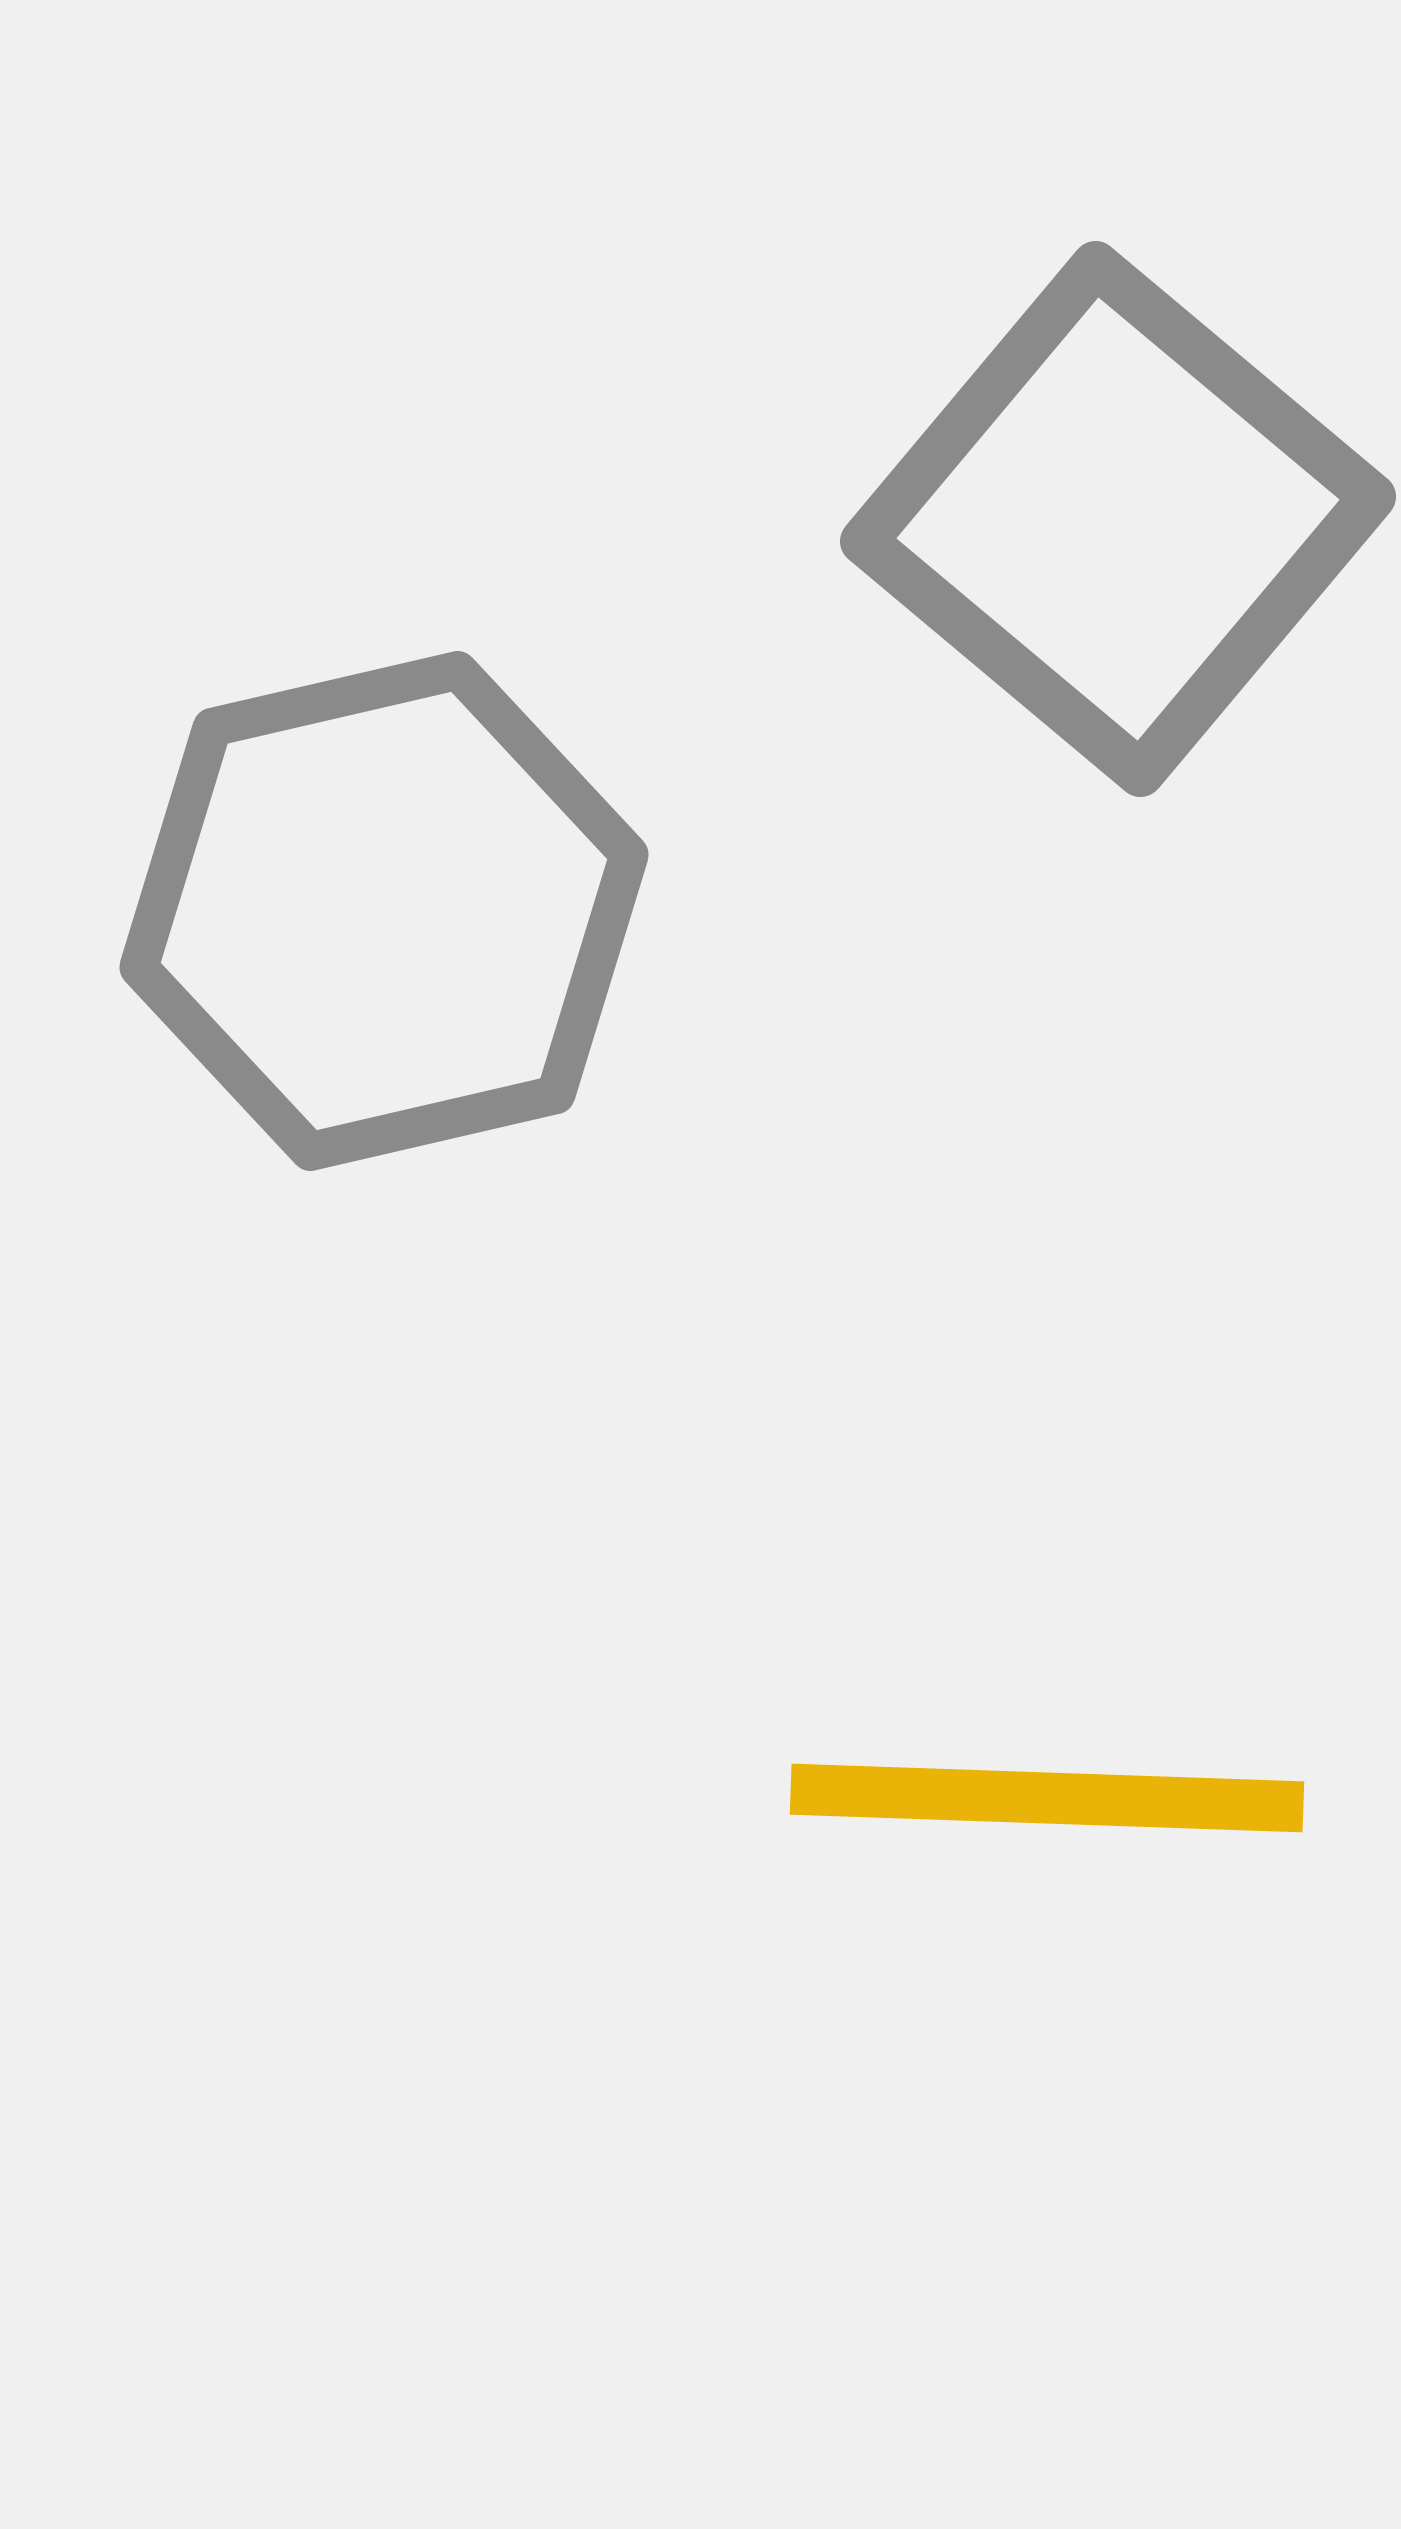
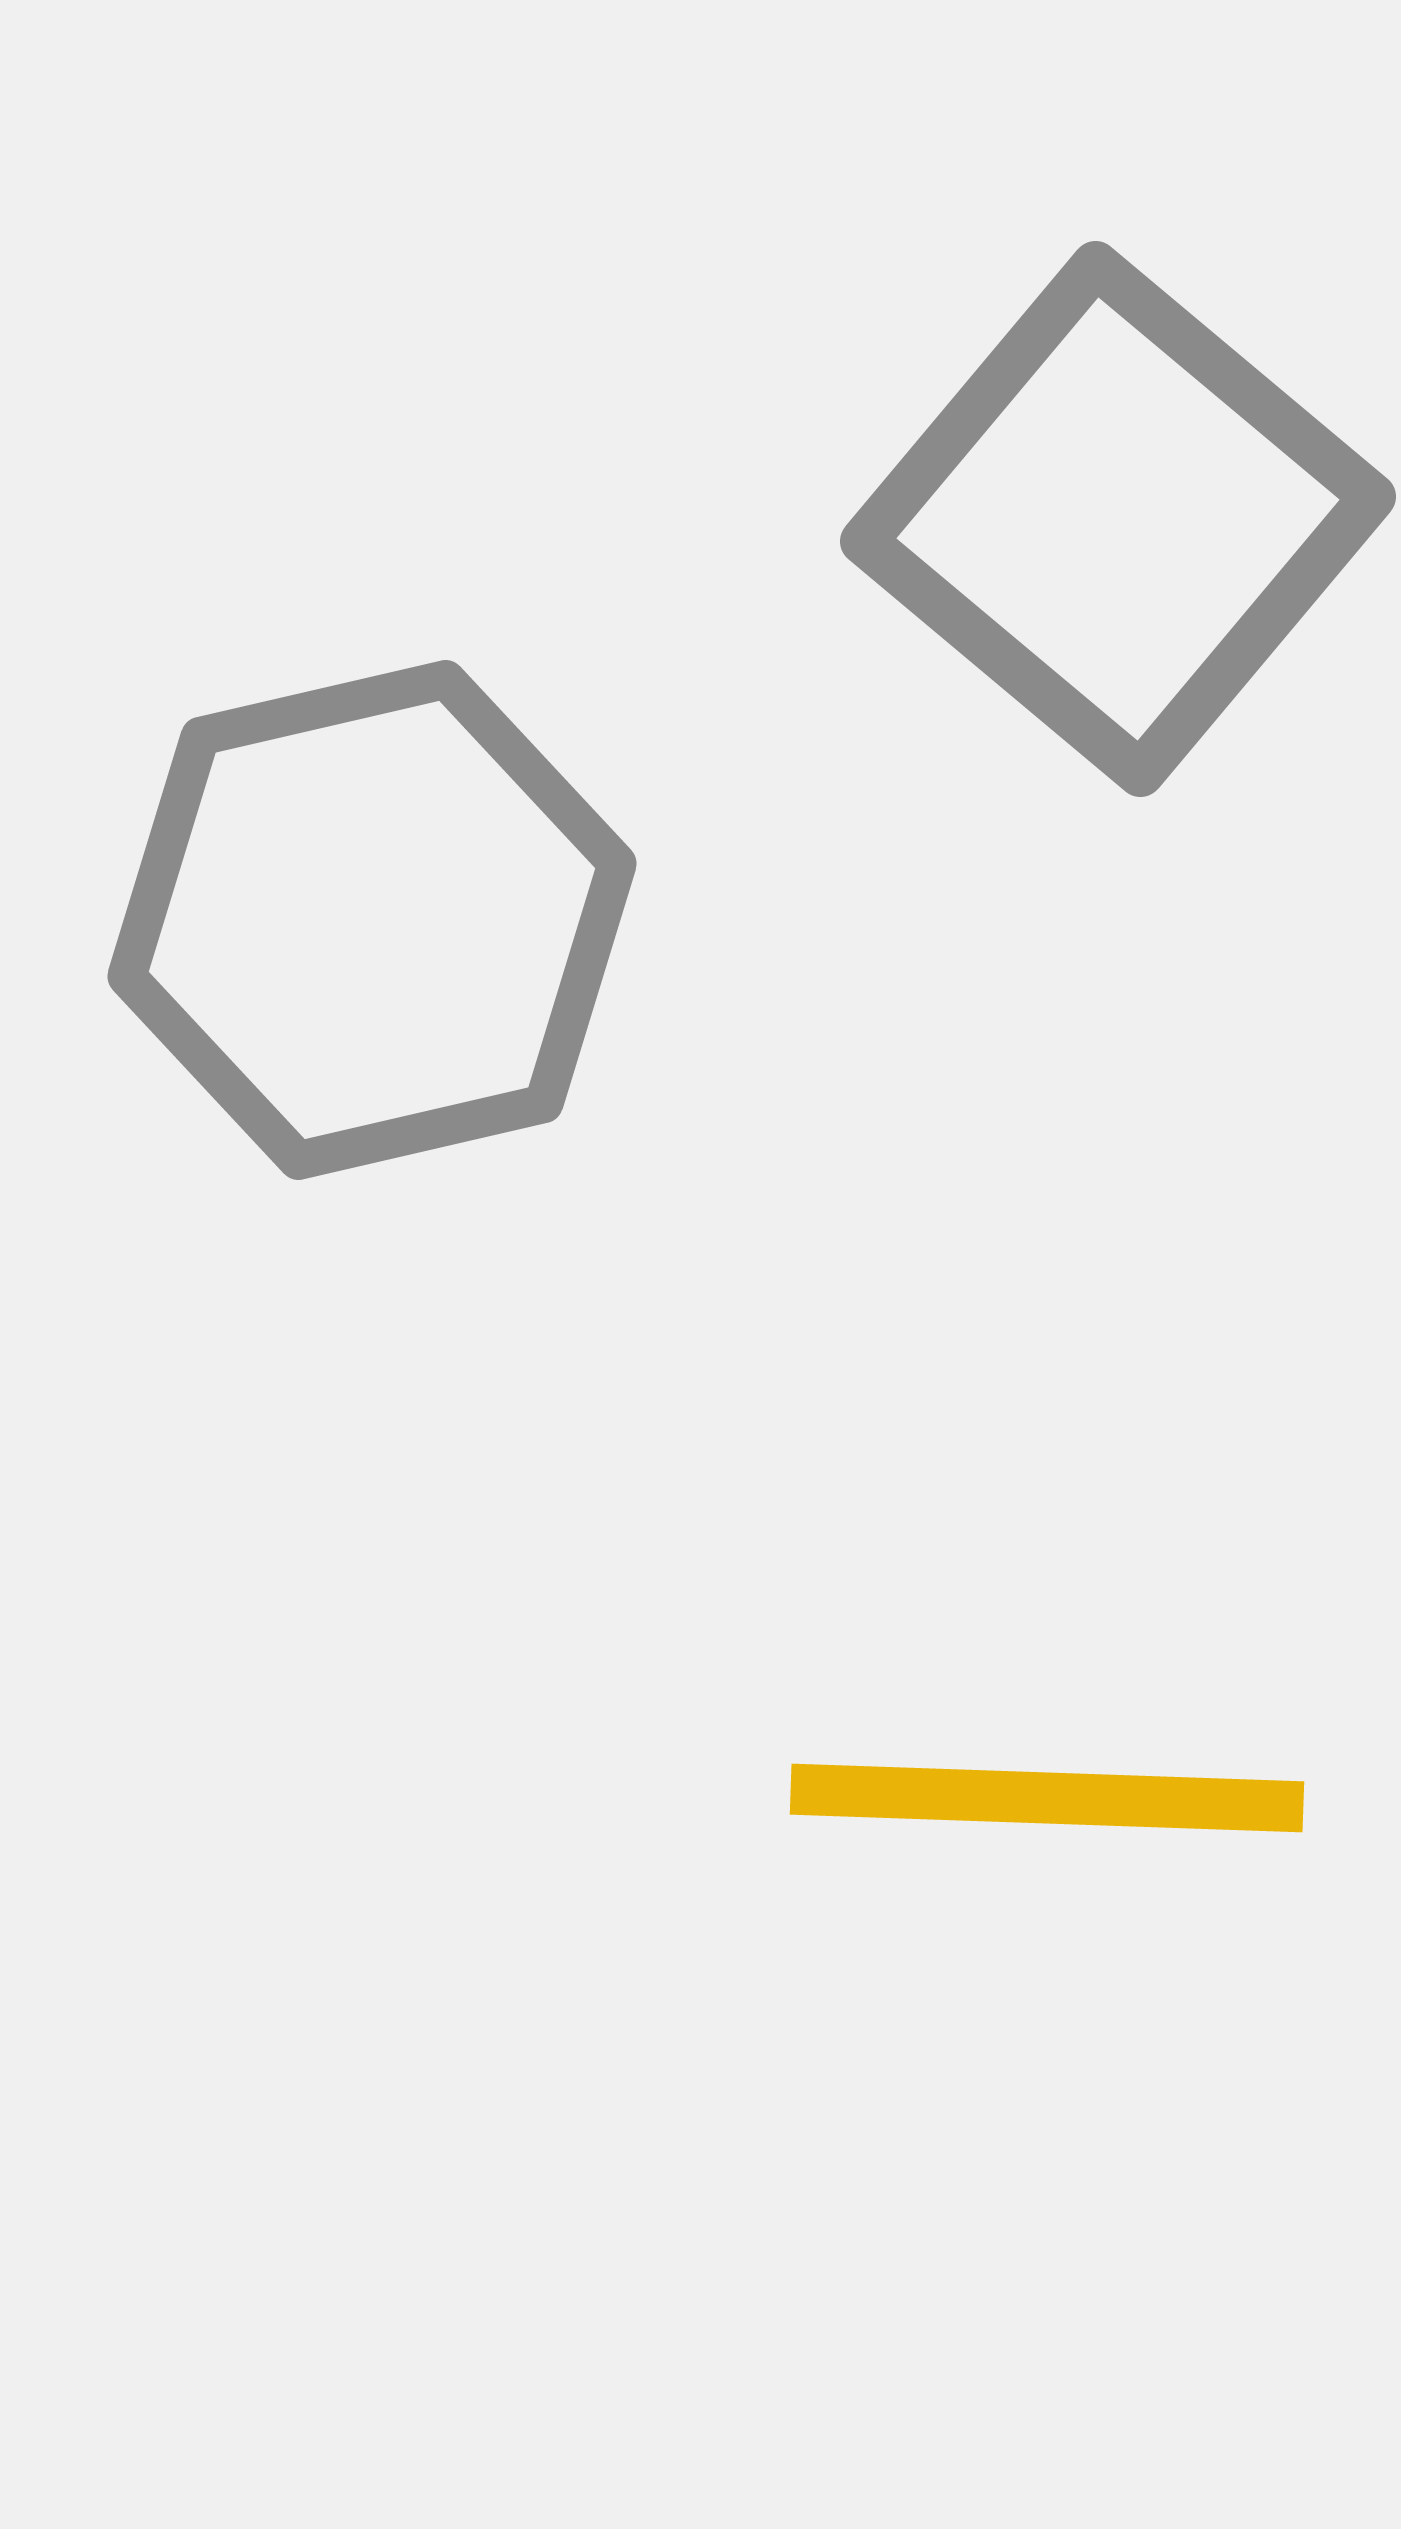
gray hexagon: moved 12 px left, 9 px down
